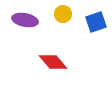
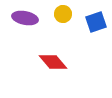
purple ellipse: moved 2 px up
